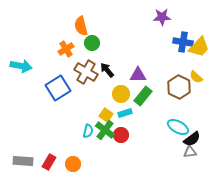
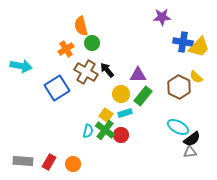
blue square: moved 1 px left
